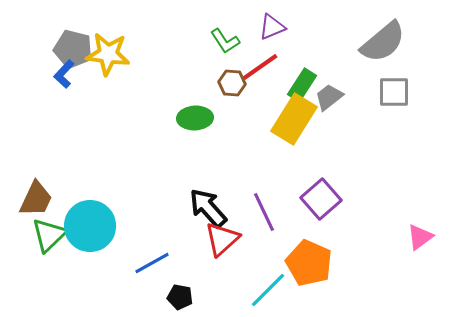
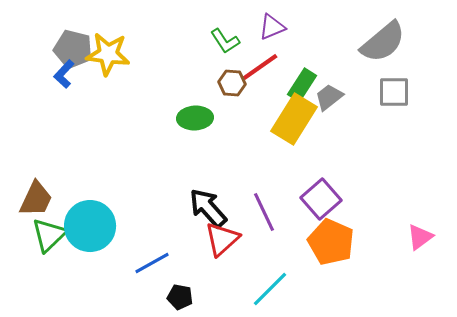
orange pentagon: moved 22 px right, 21 px up
cyan line: moved 2 px right, 1 px up
